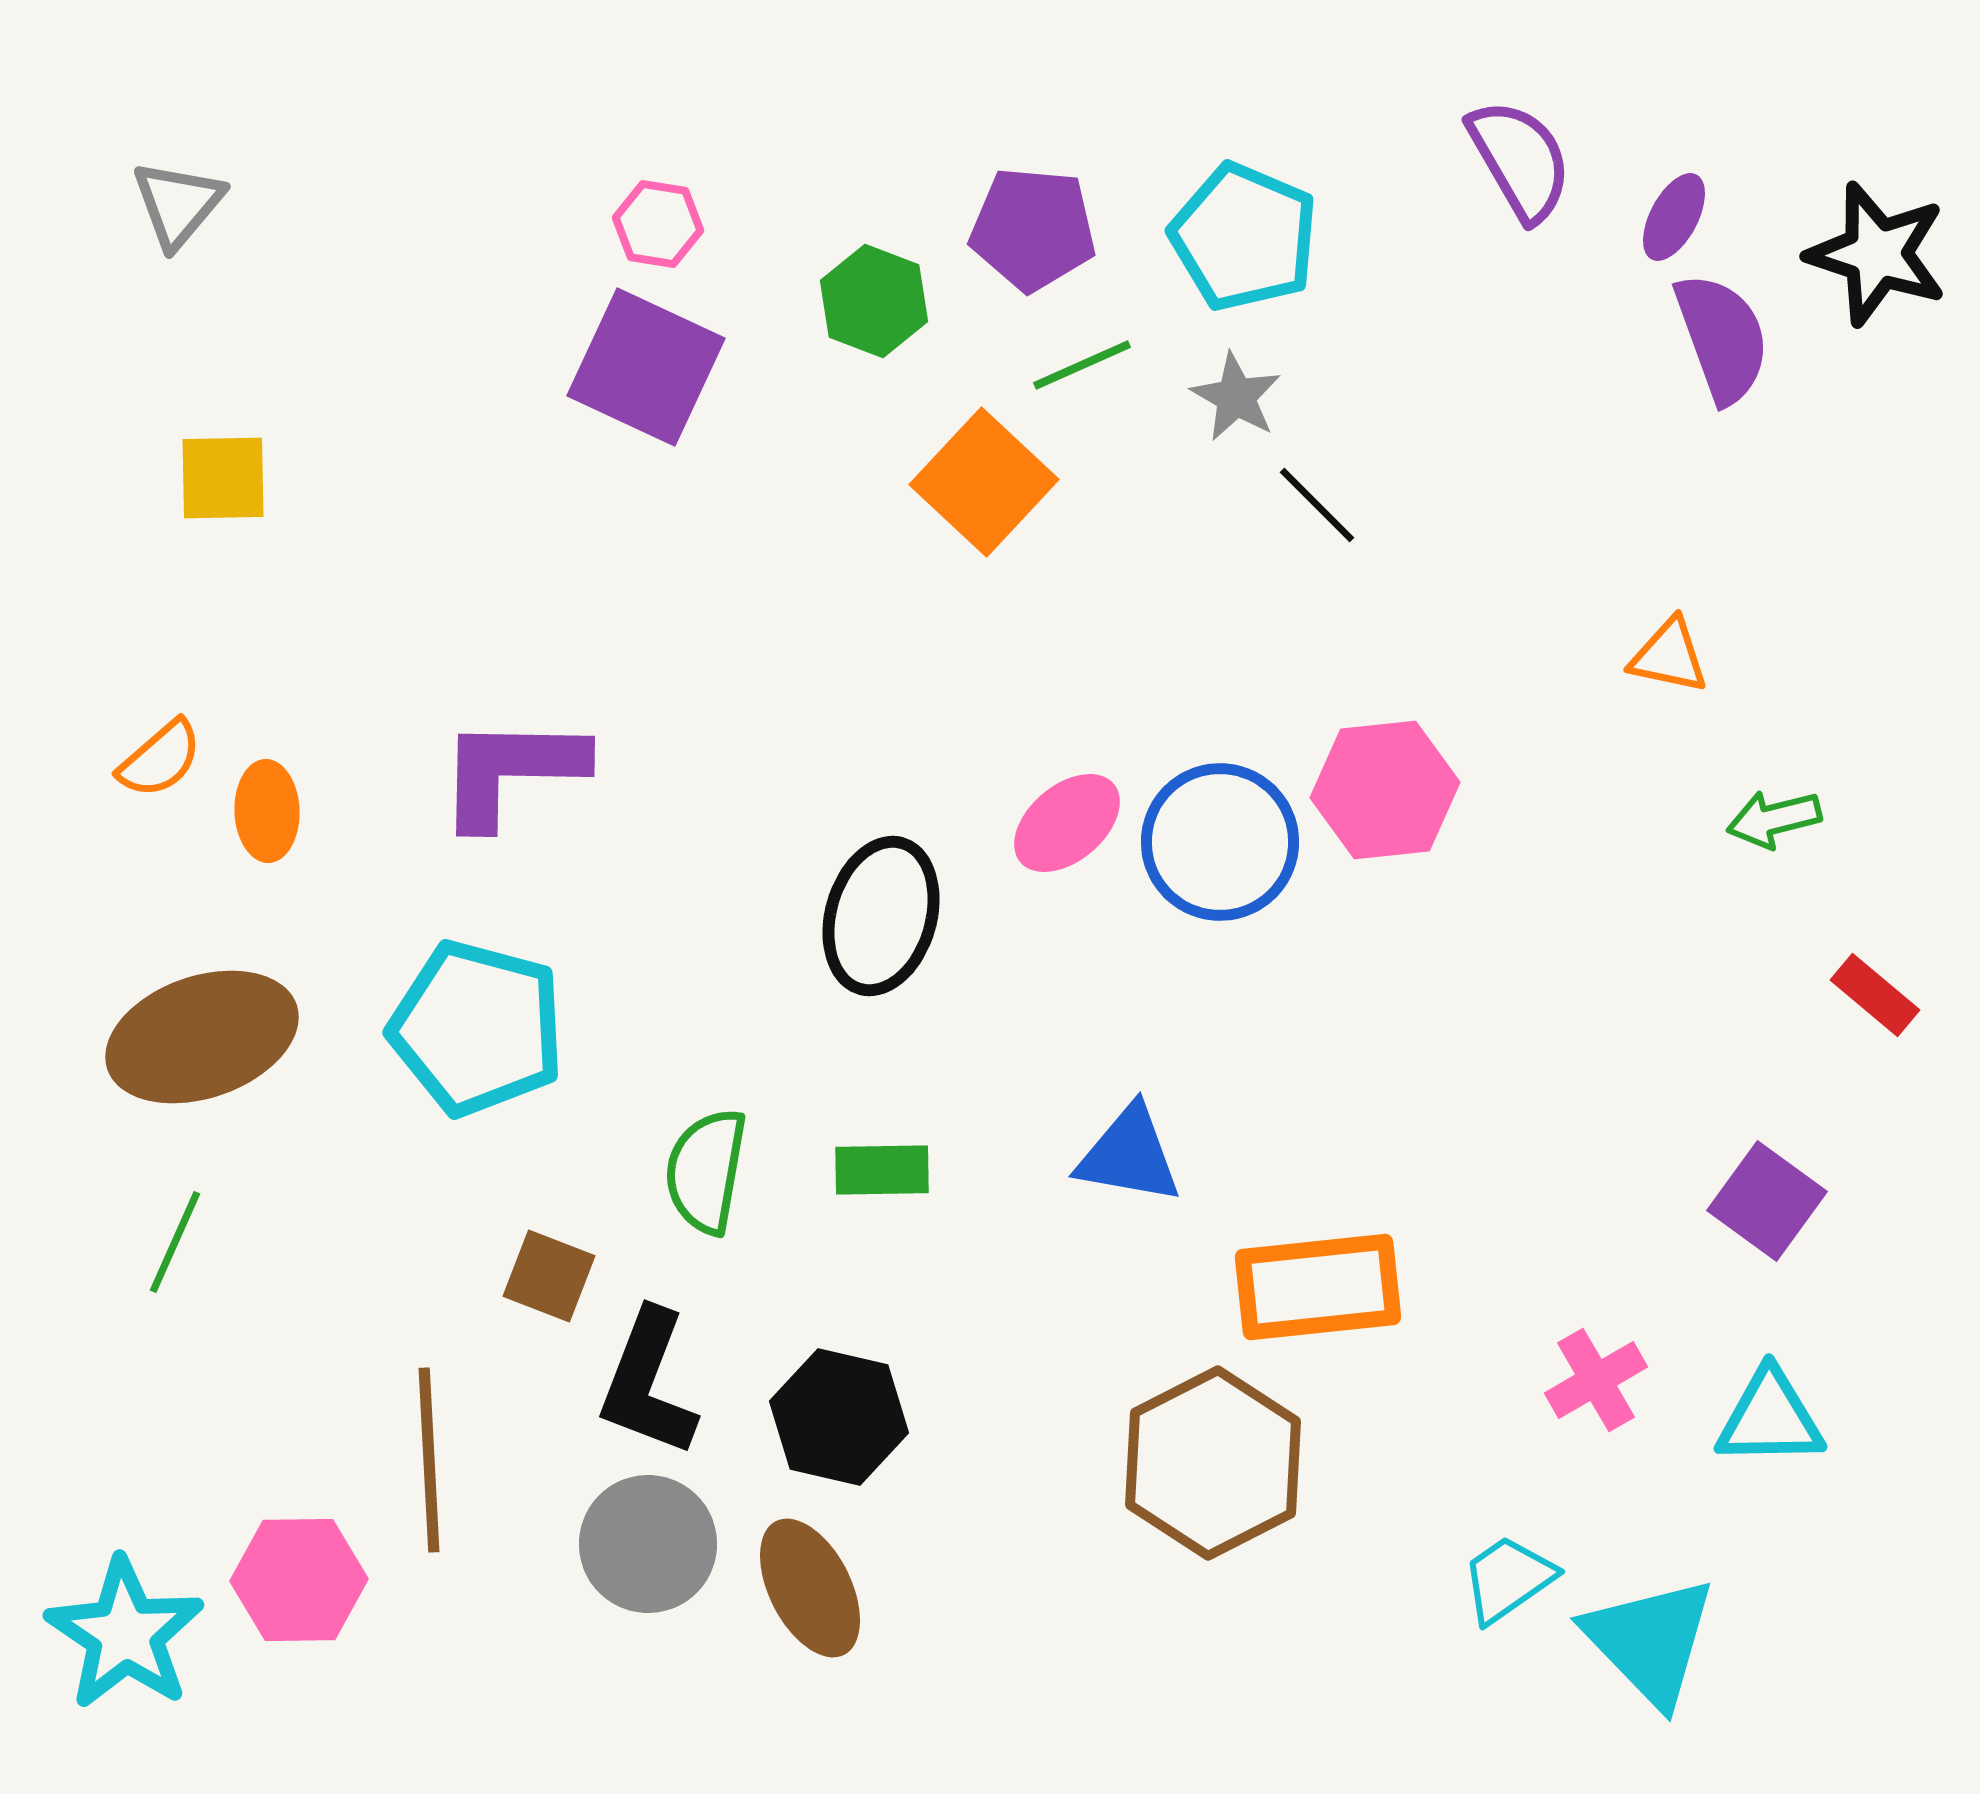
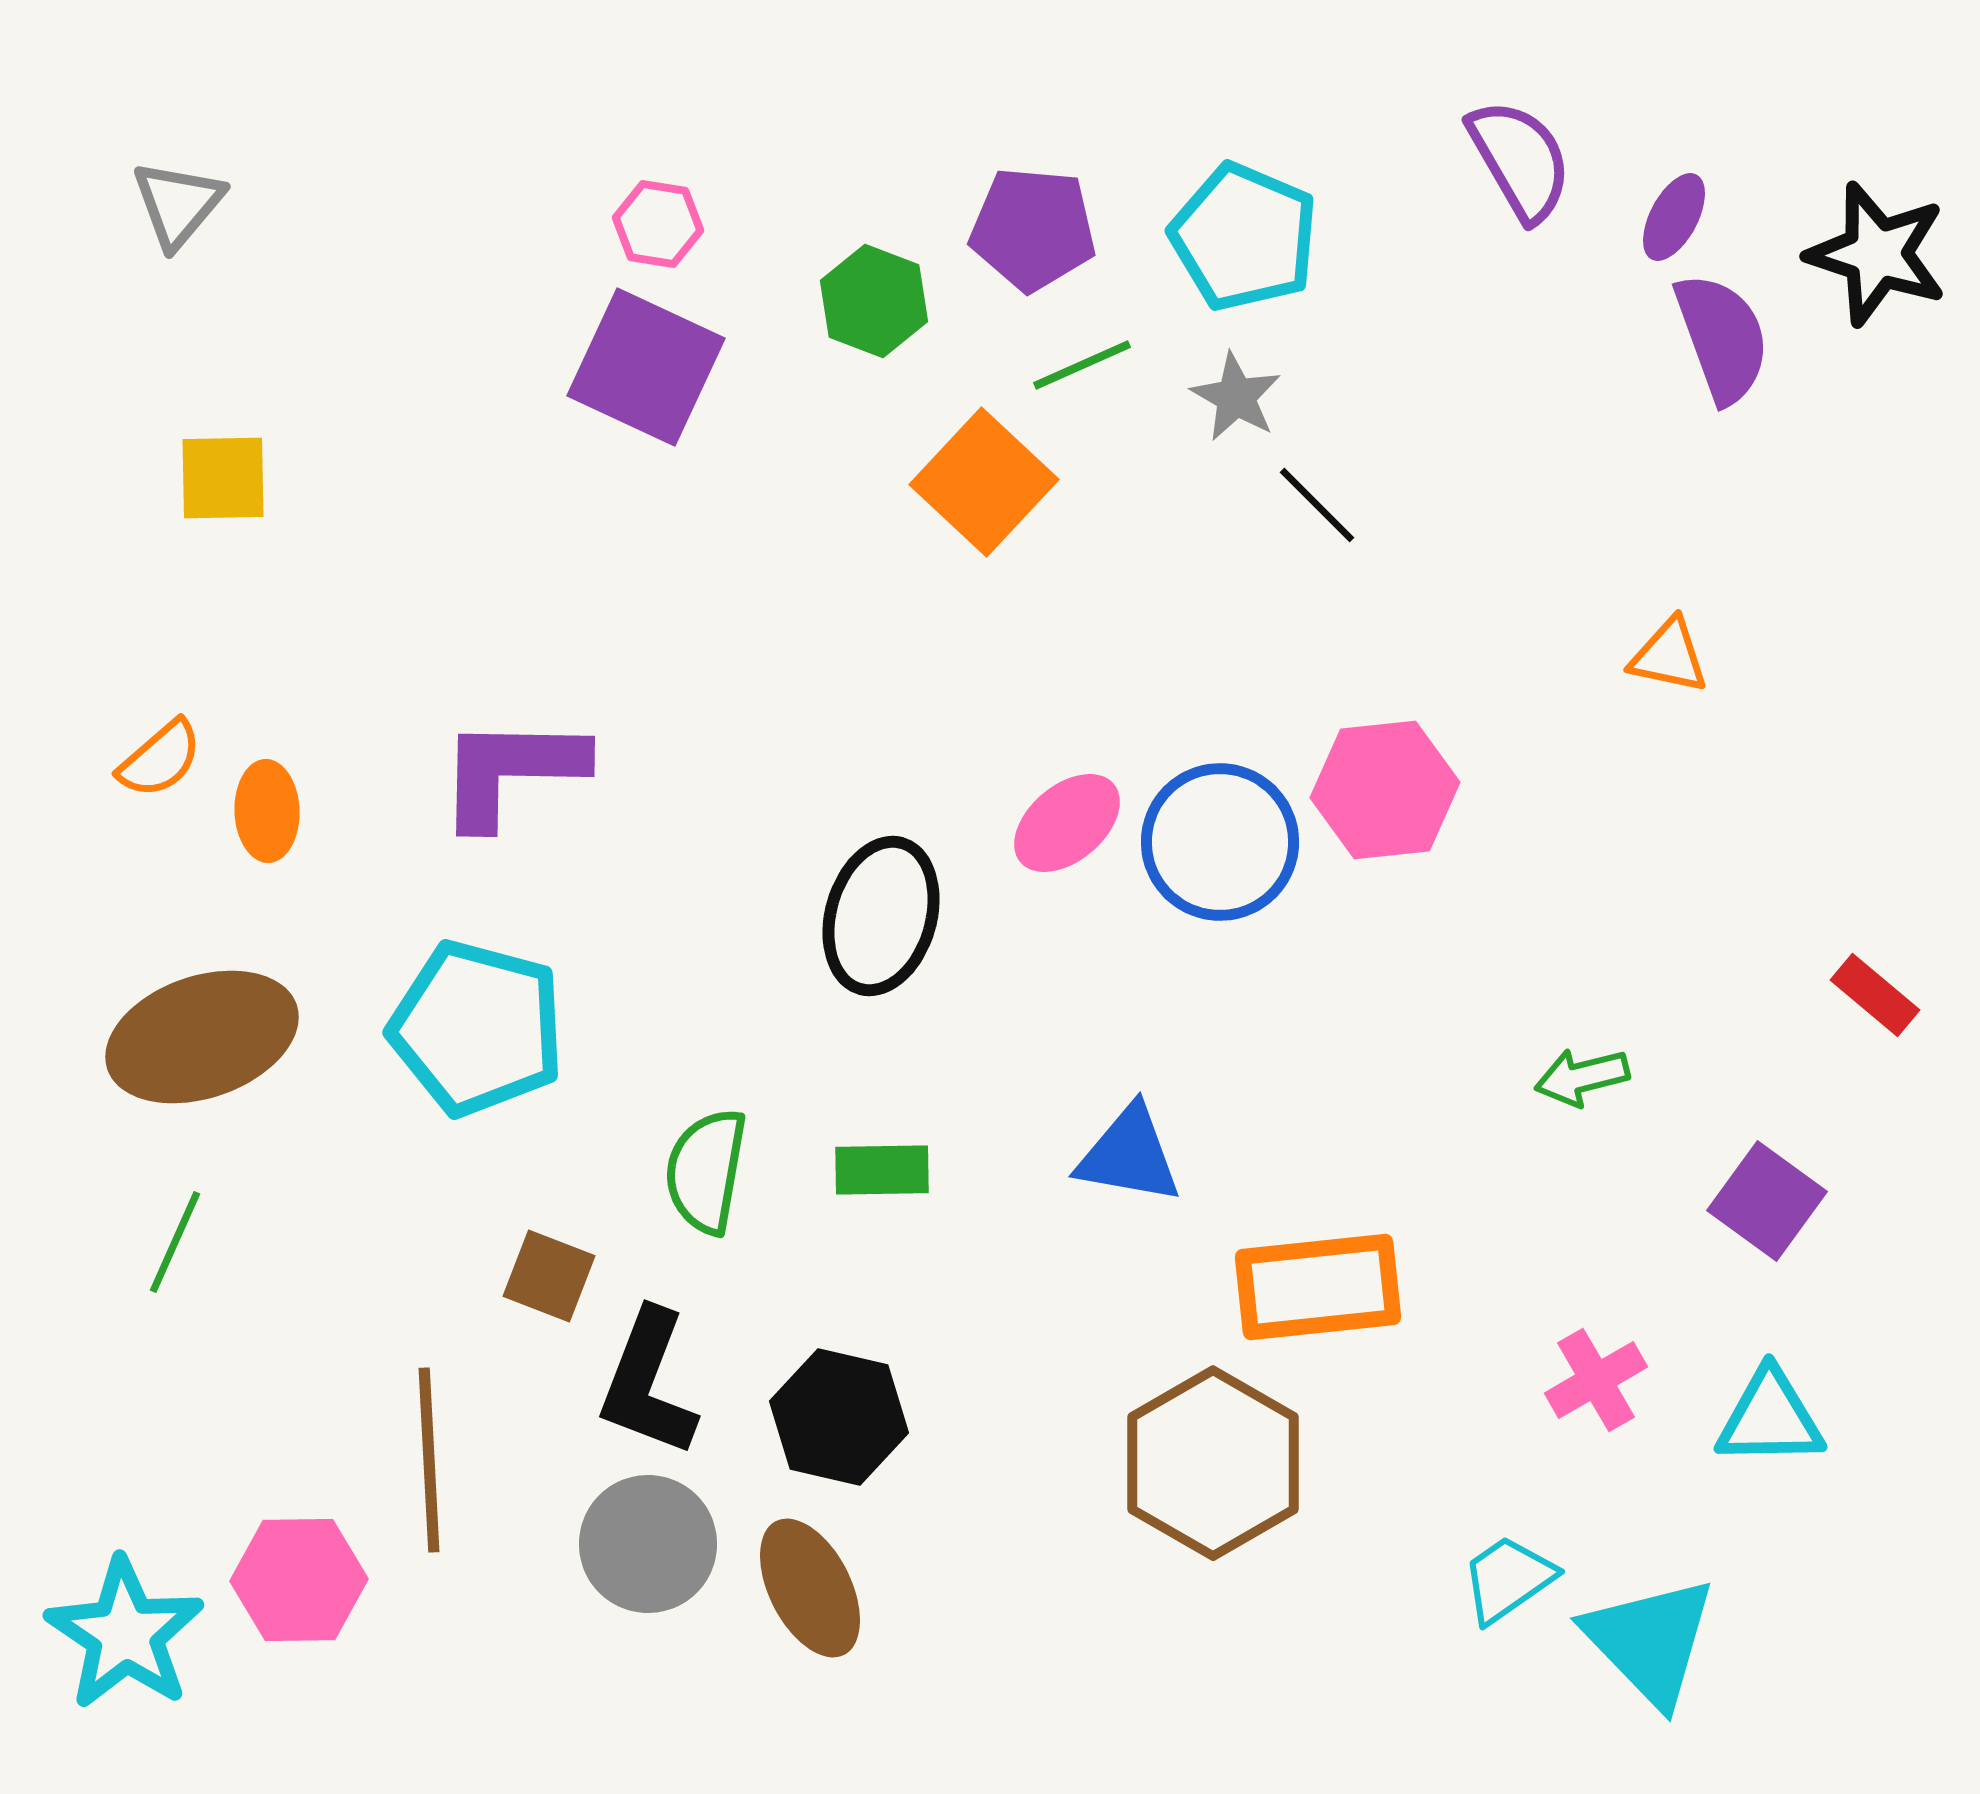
green arrow at (1774, 819): moved 192 px left, 258 px down
brown hexagon at (1213, 1463): rotated 3 degrees counterclockwise
